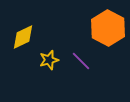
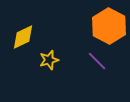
orange hexagon: moved 1 px right, 2 px up
purple line: moved 16 px right
